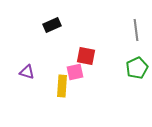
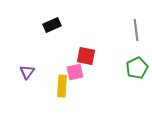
purple triangle: rotated 49 degrees clockwise
